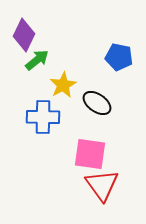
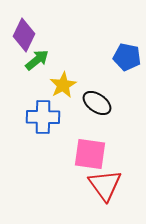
blue pentagon: moved 8 px right
red triangle: moved 3 px right
